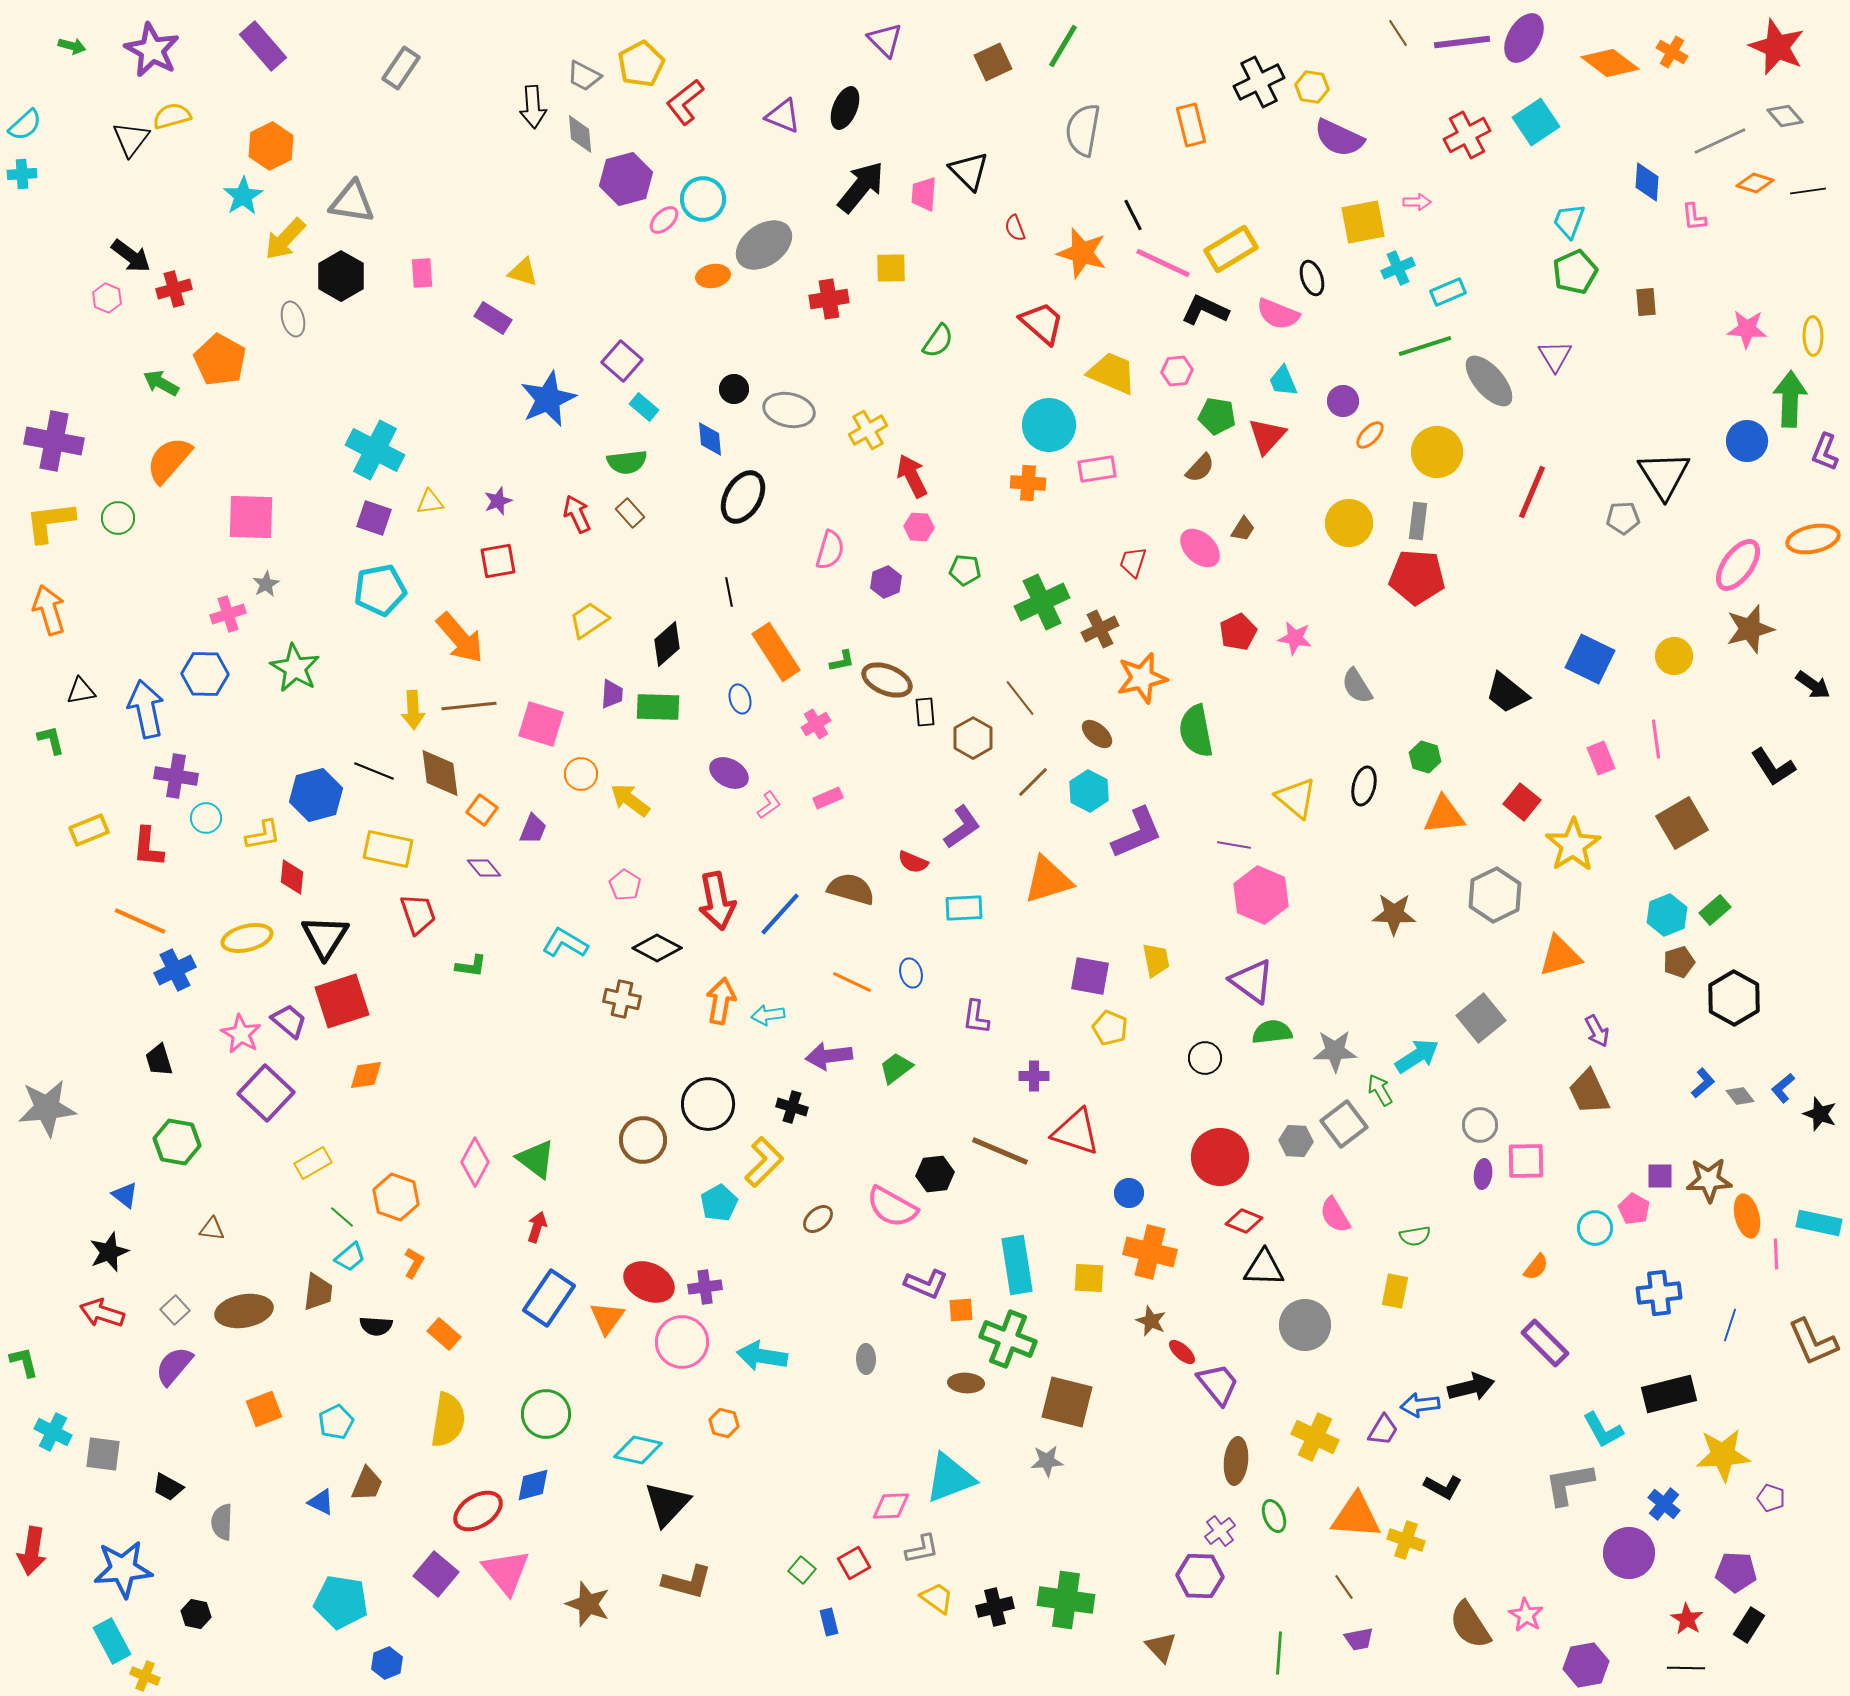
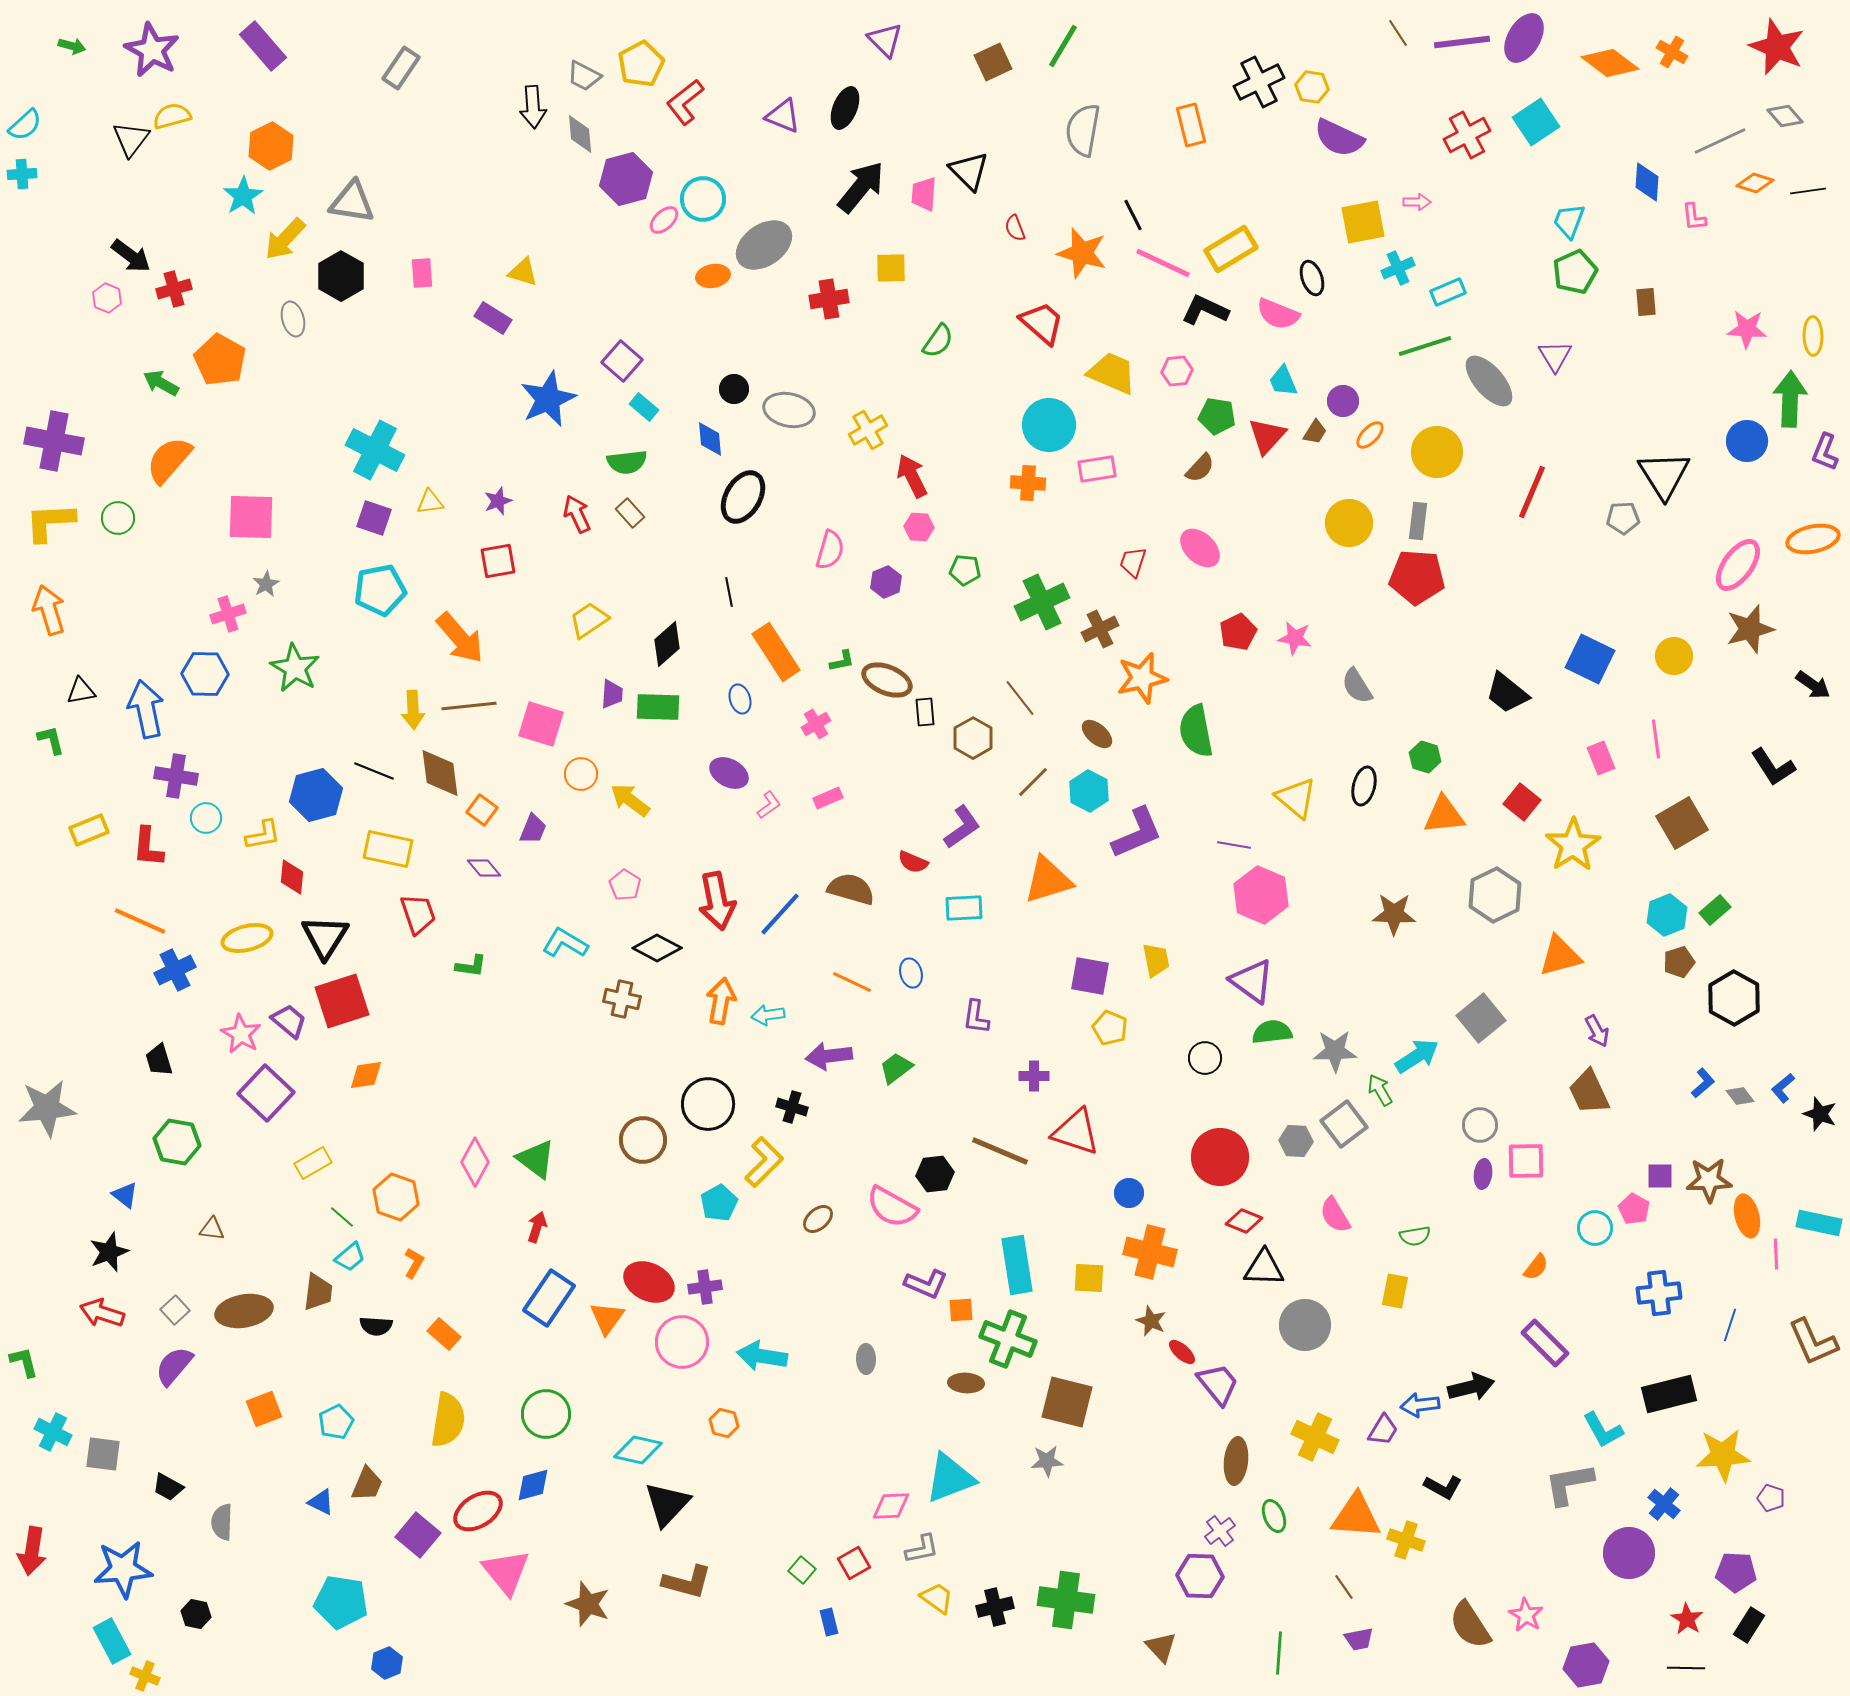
yellow L-shape at (50, 522): rotated 4 degrees clockwise
brown trapezoid at (1243, 529): moved 72 px right, 97 px up
purple square at (436, 1574): moved 18 px left, 39 px up
